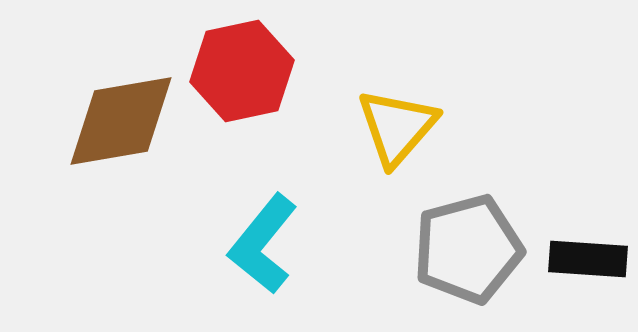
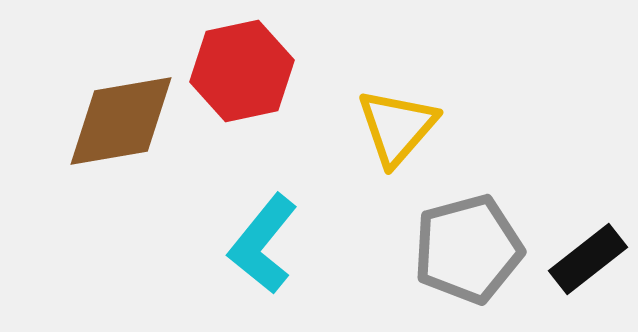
black rectangle: rotated 42 degrees counterclockwise
